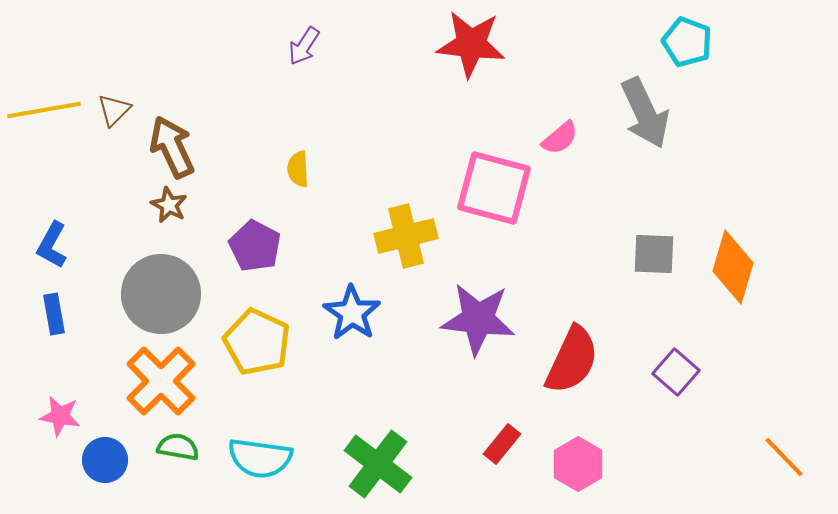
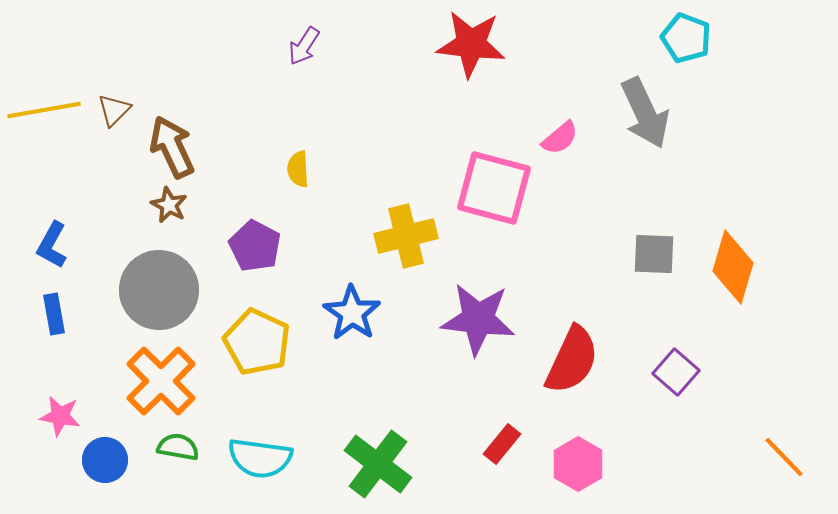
cyan pentagon: moved 1 px left, 4 px up
gray circle: moved 2 px left, 4 px up
